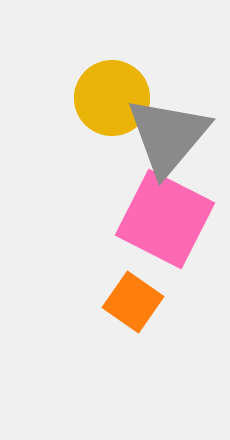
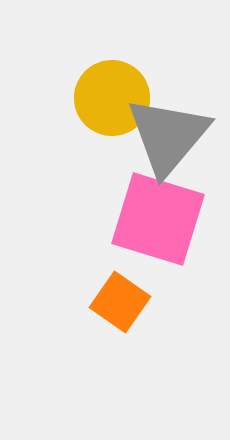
pink square: moved 7 px left; rotated 10 degrees counterclockwise
orange square: moved 13 px left
